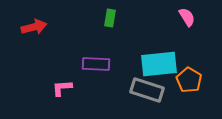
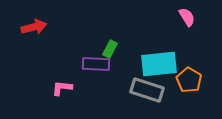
green rectangle: moved 31 px down; rotated 18 degrees clockwise
pink L-shape: rotated 10 degrees clockwise
